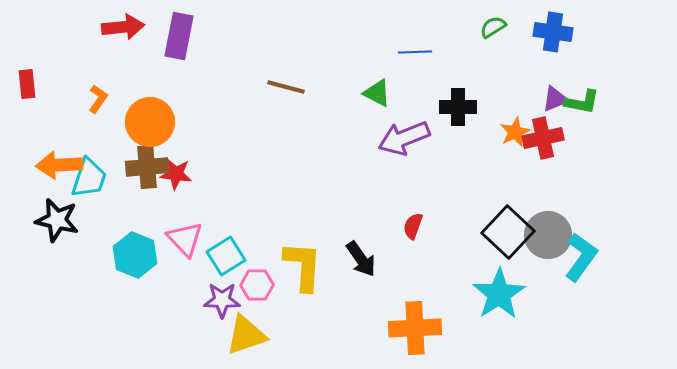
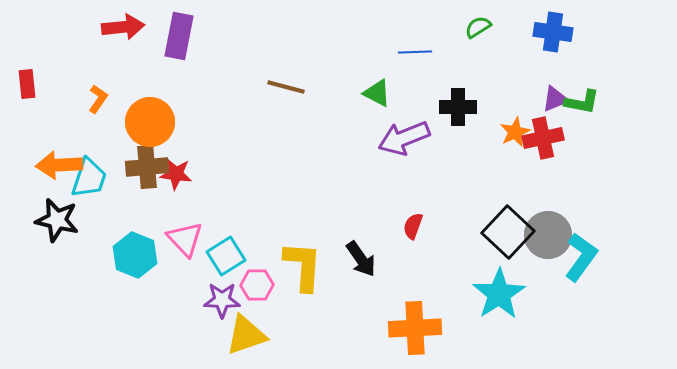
green semicircle: moved 15 px left
